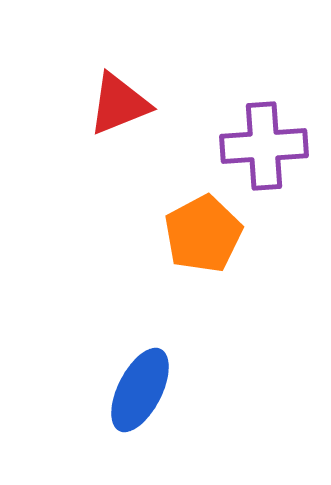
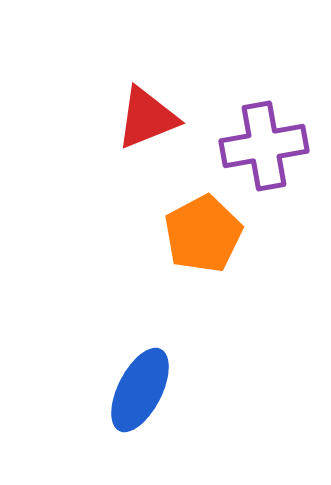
red triangle: moved 28 px right, 14 px down
purple cross: rotated 6 degrees counterclockwise
